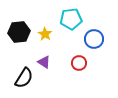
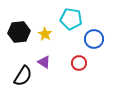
cyan pentagon: rotated 15 degrees clockwise
black semicircle: moved 1 px left, 2 px up
